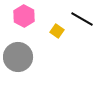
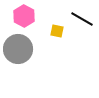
yellow square: rotated 24 degrees counterclockwise
gray circle: moved 8 px up
